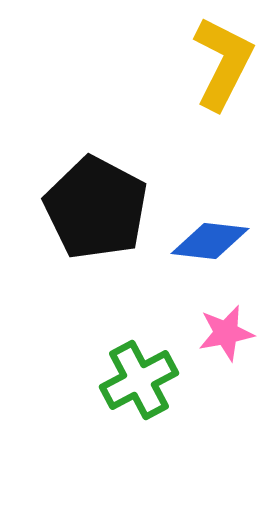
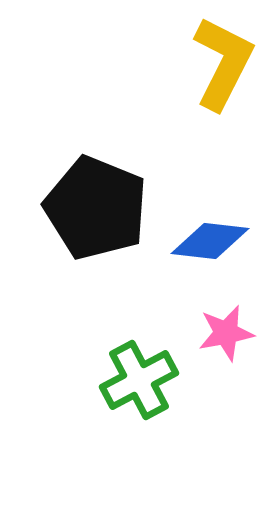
black pentagon: rotated 6 degrees counterclockwise
